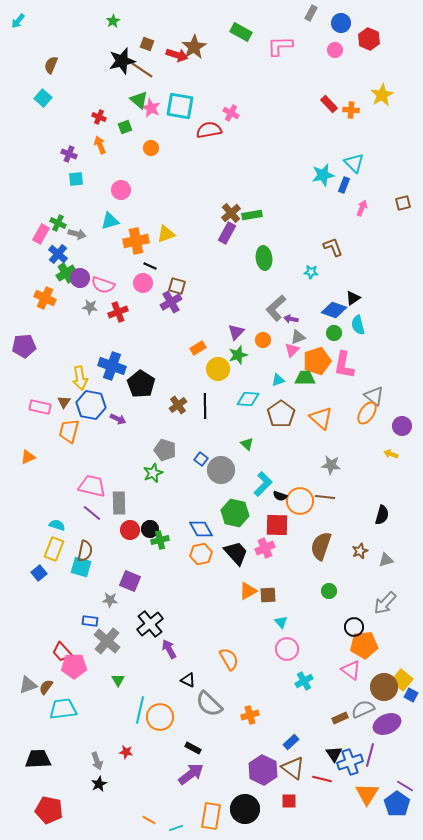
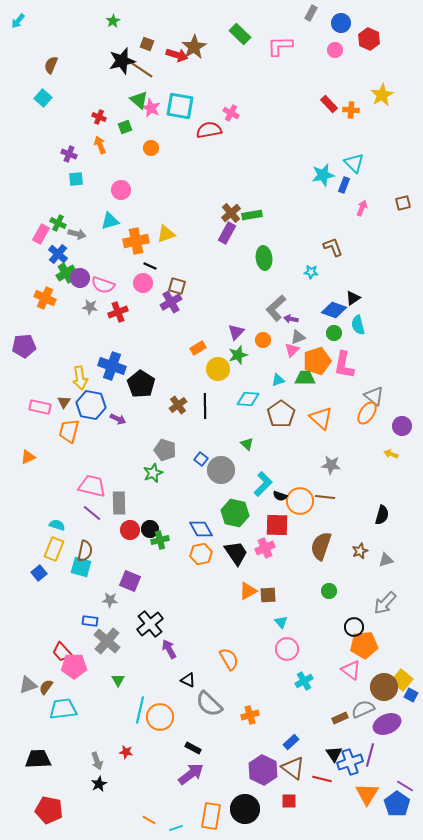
green rectangle at (241, 32): moved 1 px left, 2 px down; rotated 15 degrees clockwise
black trapezoid at (236, 553): rotated 8 degrees clockwise
